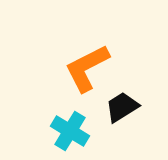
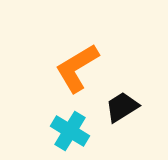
orange L-shape: moved 10 px left; rotated 4 degrees counterclockwise
